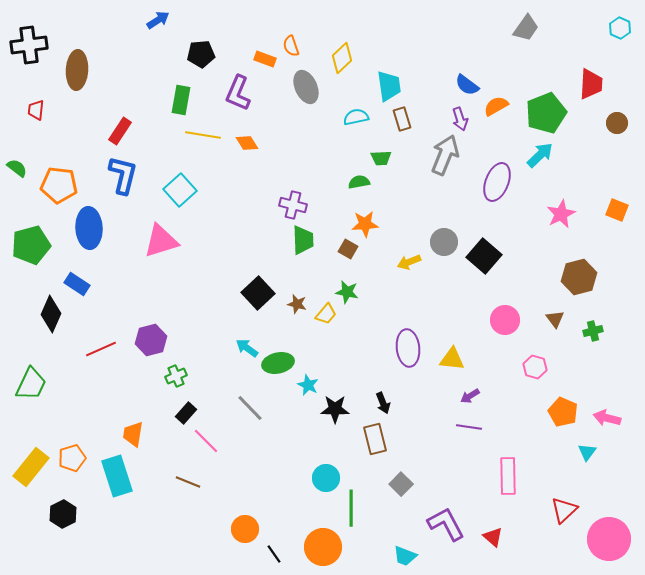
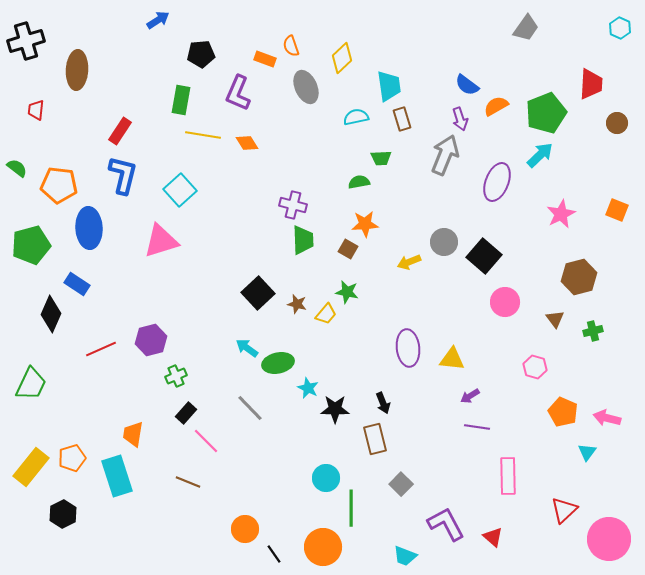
black cross at (29, 45): moved 3 px left, 4 px up; rotated 9 degrees counterclockwise
pink circle at (505, 320): moved 18 px up
cyan star at (308, 385): moved 3 px down
purple line at (469, 427): moved 8 px right
